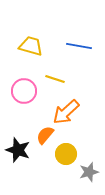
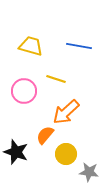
yellow line: moved 1 px right
black star: moved 2 px left, 2 px down
gray star: rotated 24 degrees clockwise
